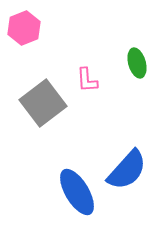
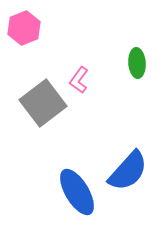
green ellipse: rotated 12 degrees clockwise
pink L-shape: moved 8 px left; rotated 40 degrees clockwise
blue semicircle: moved 1 px right, 1 px down
